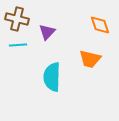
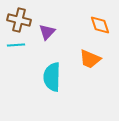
brown cross: moved 2 px right, 1 px down
cyan line: moved 2 px left
orange trapezoid: rotated 10 degrees clockwise
